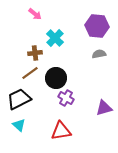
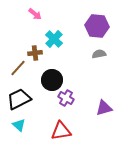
cyan cross: moved 1 px left, 1 px down
brown line: moved 12 px left, 5 px up; rotated 12 degrees counterclockwise
black circle: moved 4 px left, 2 px down
